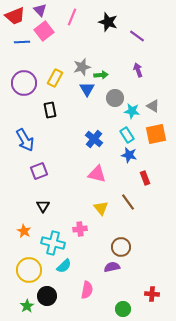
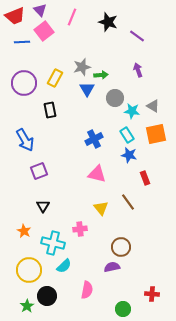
blue cross: rotated 24 degrees clockwise
